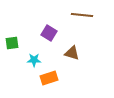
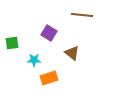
brown triangle: rotated 21 degrees clockwise
